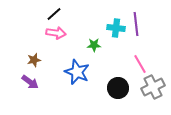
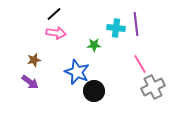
black circle: moved 24 px left, 3 px down
